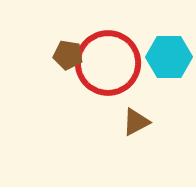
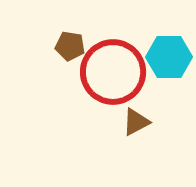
brown pentagon: moved 2 px right, 9 px up
red circle: moved 5 px right, 9 px down
